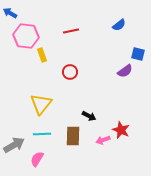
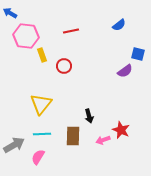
red circle: moved 6 px left, 6 px up
black arrow: rotated 48 degrees clockwise
pink semicircle: moved 1 px right, 2 px up
